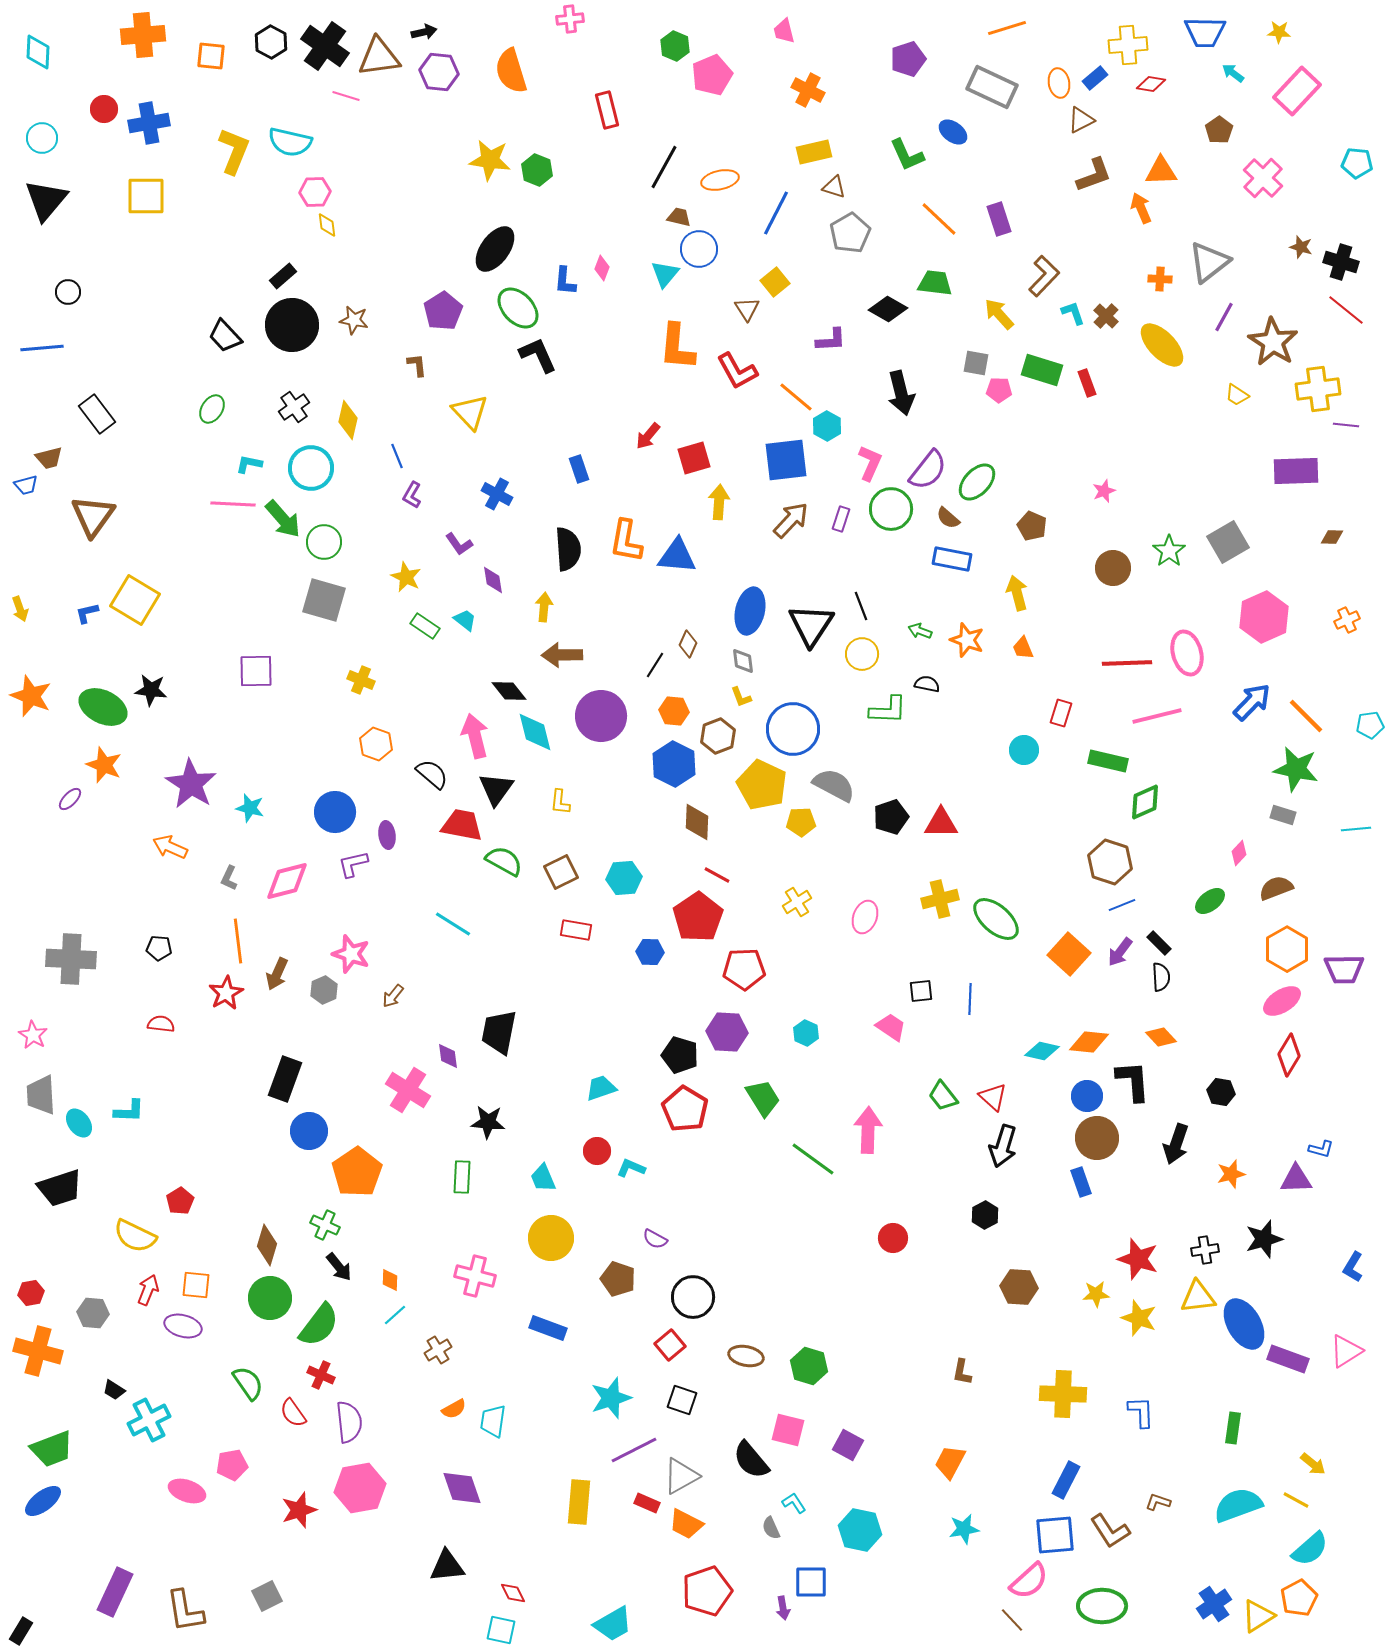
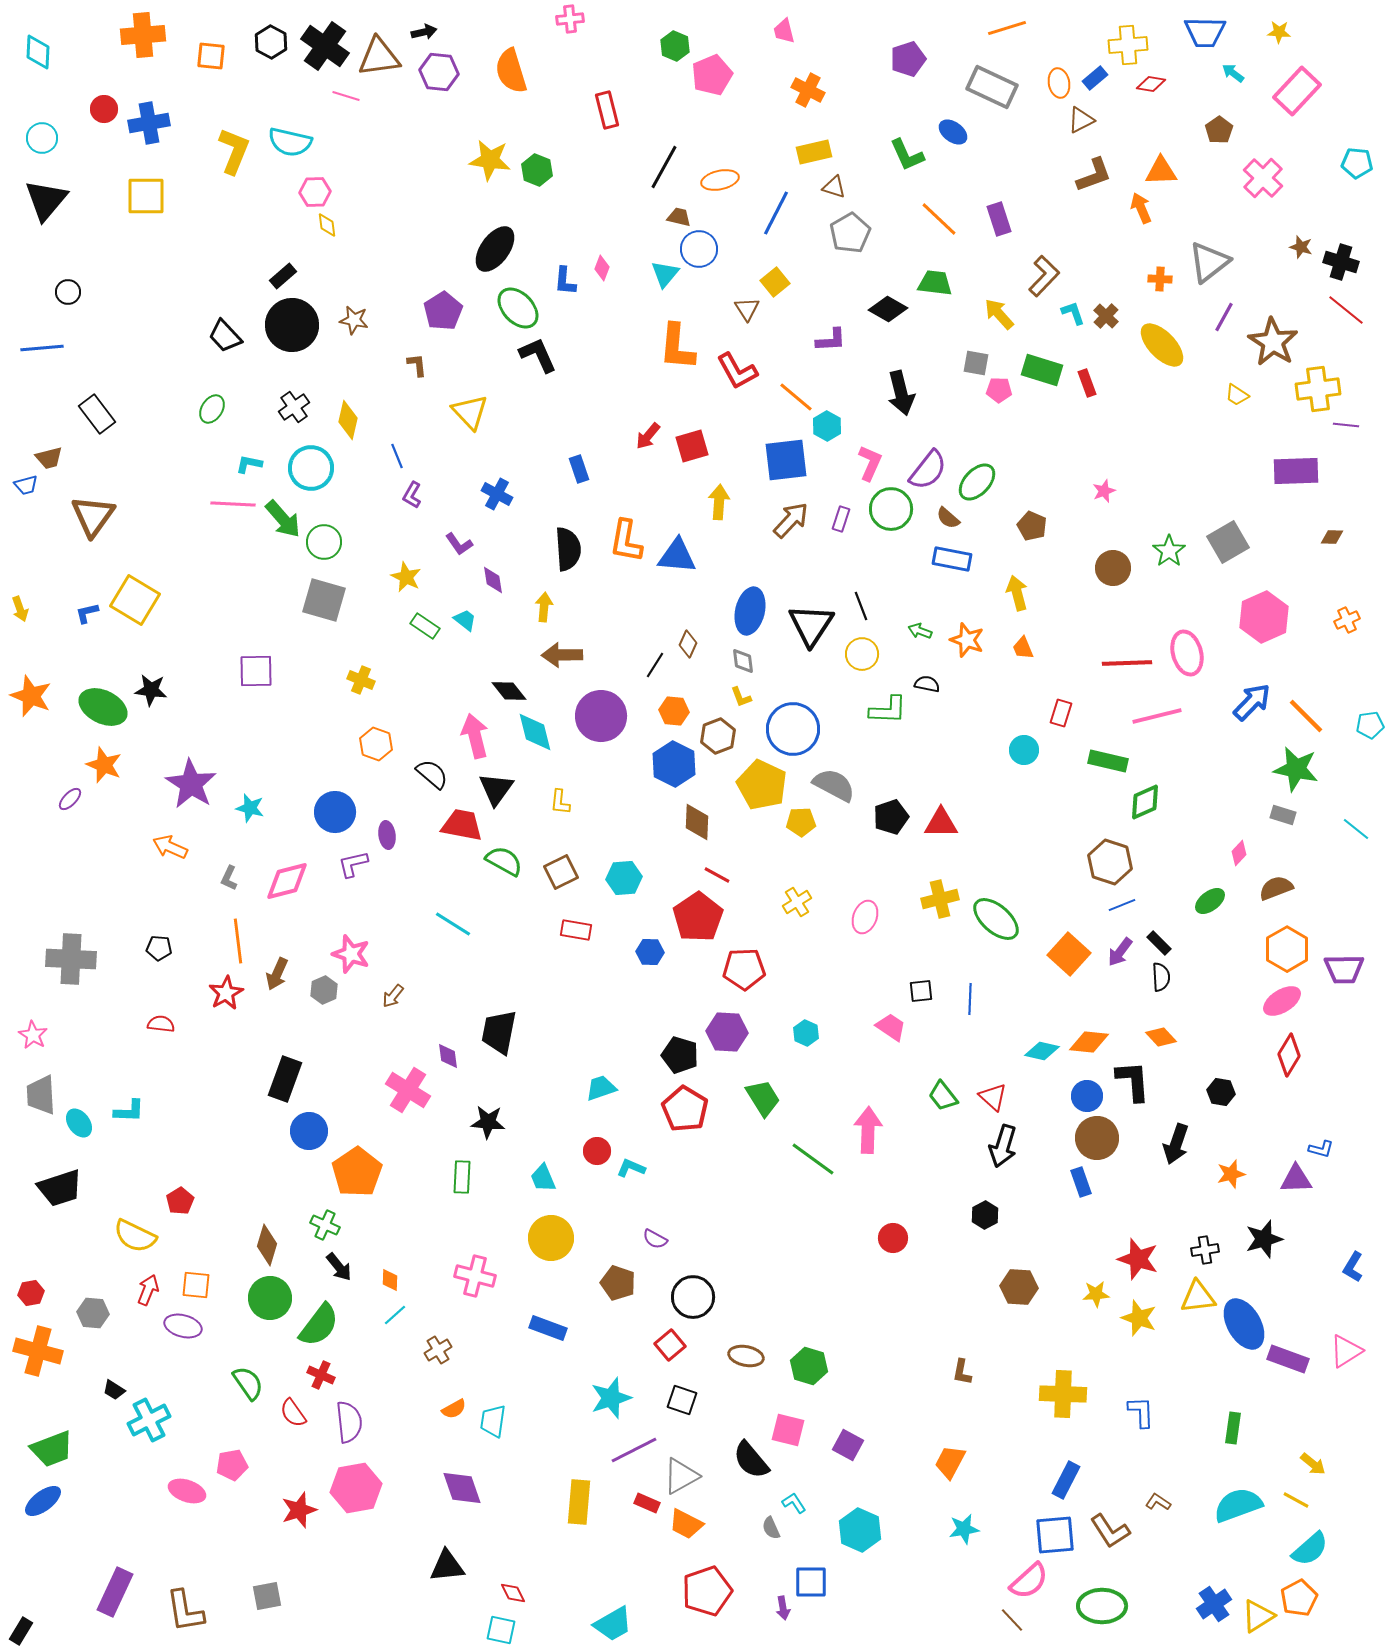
red square at (694, 458): moved 2 px left, 12 px up
cyan line at (1356, 829): rotated 44 degrees clockwise
brown pentagon at (618, 1279): moved 4 px down
pink hexagon at (360, 1488): moved 4 px left
brown L-shape at (1158, 1502): rotated 15 degrees clockwise
cyan hexagon at (860, 1530): rotated 12 degrees clockwise
gray square at (267, 1596): rotated 16 degrees clockwise
